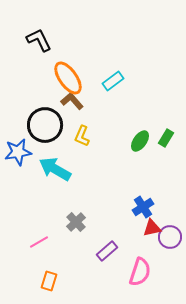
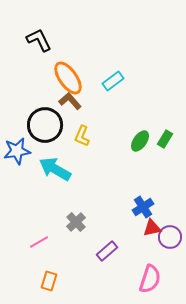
brown L-shape: moved 2 px left
green rectangle: moved 1 px left, 1 px down
blue star: moved 1 px left, 1 px up
pink semicircle: moved 10 px right, 7 px down
